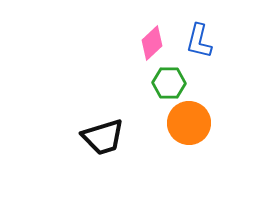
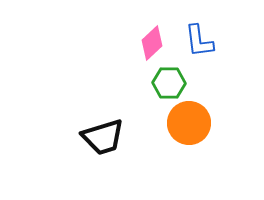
blue L-shape: rotated 21 degrees counterclockwise
